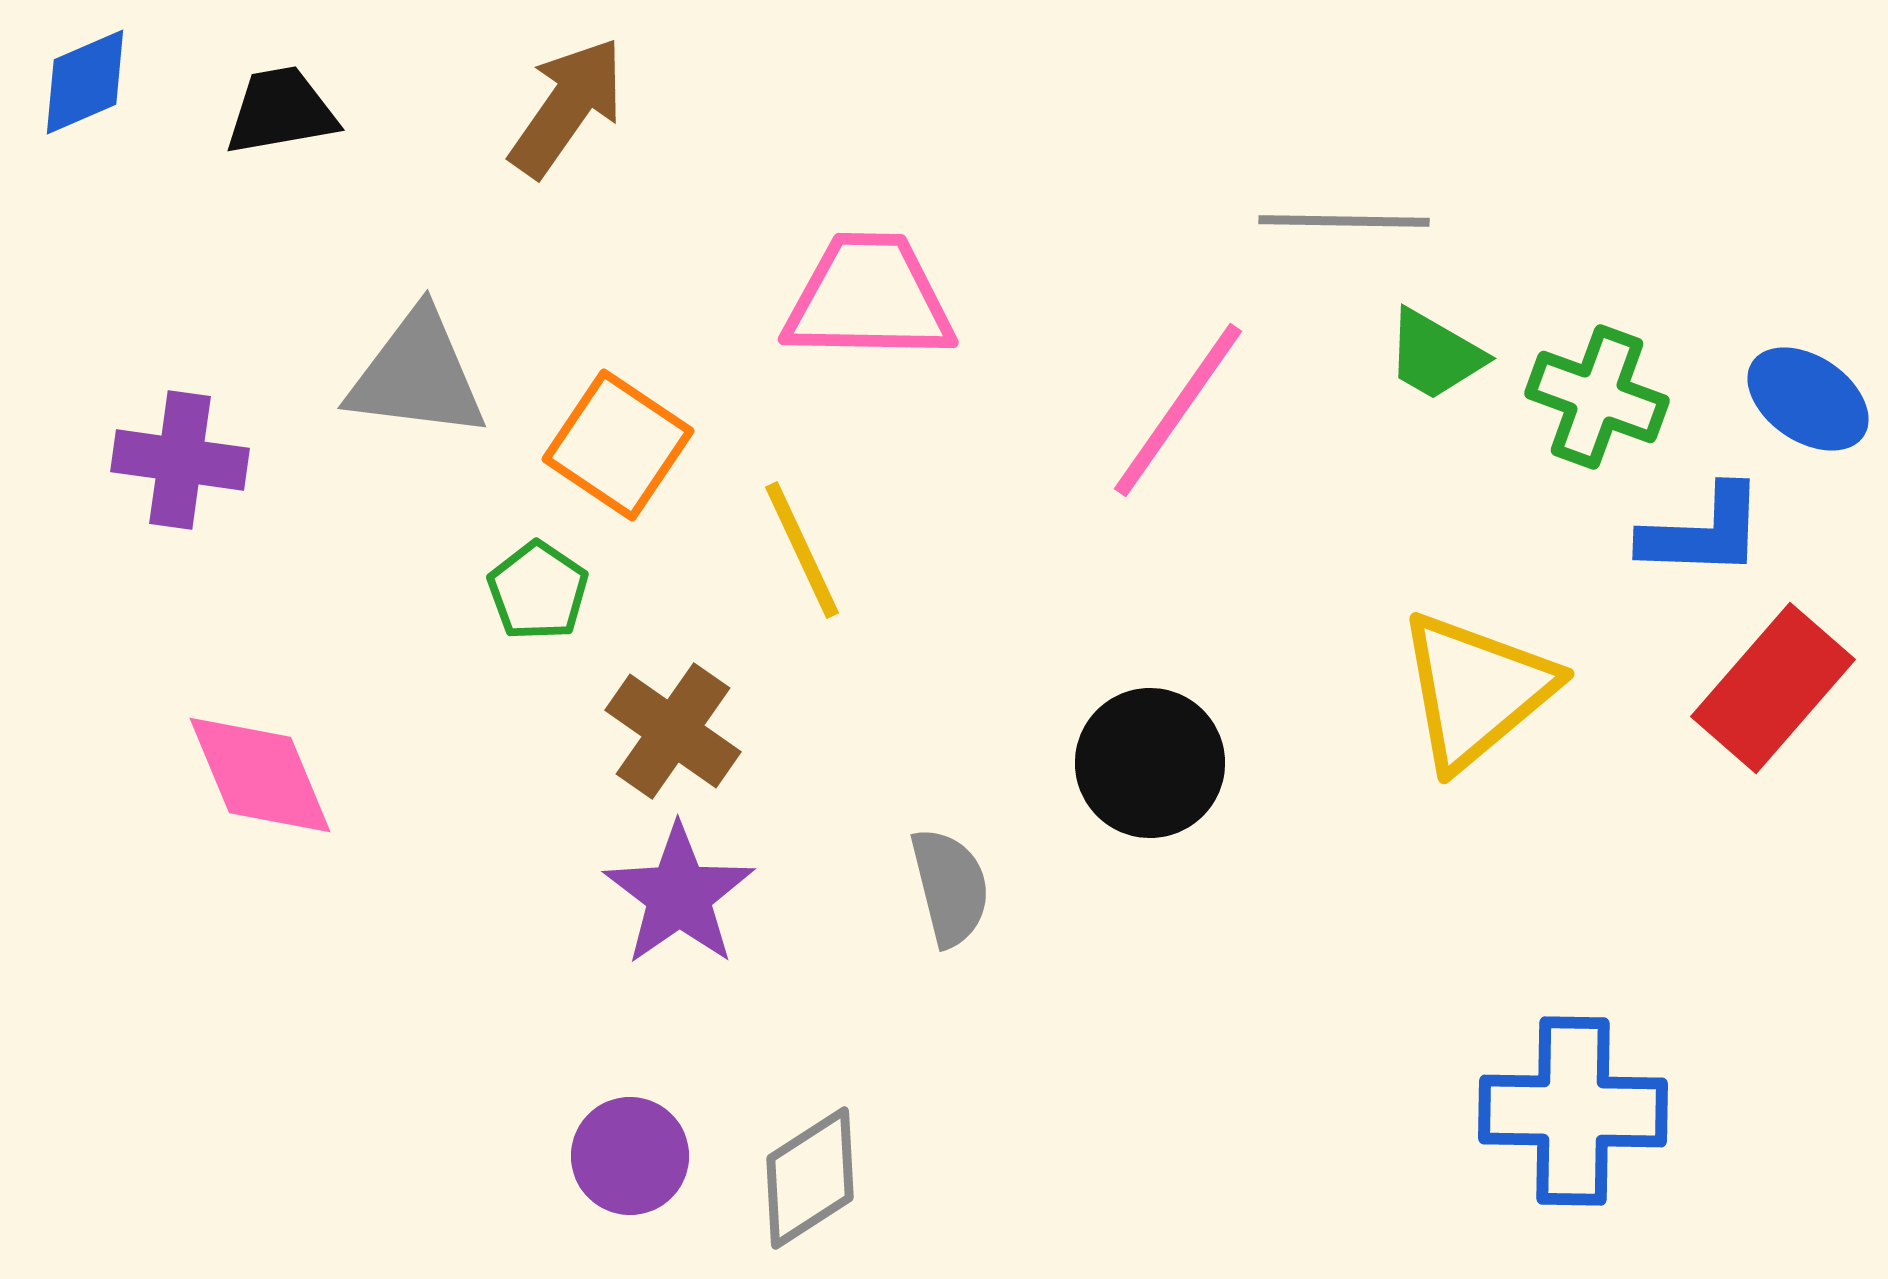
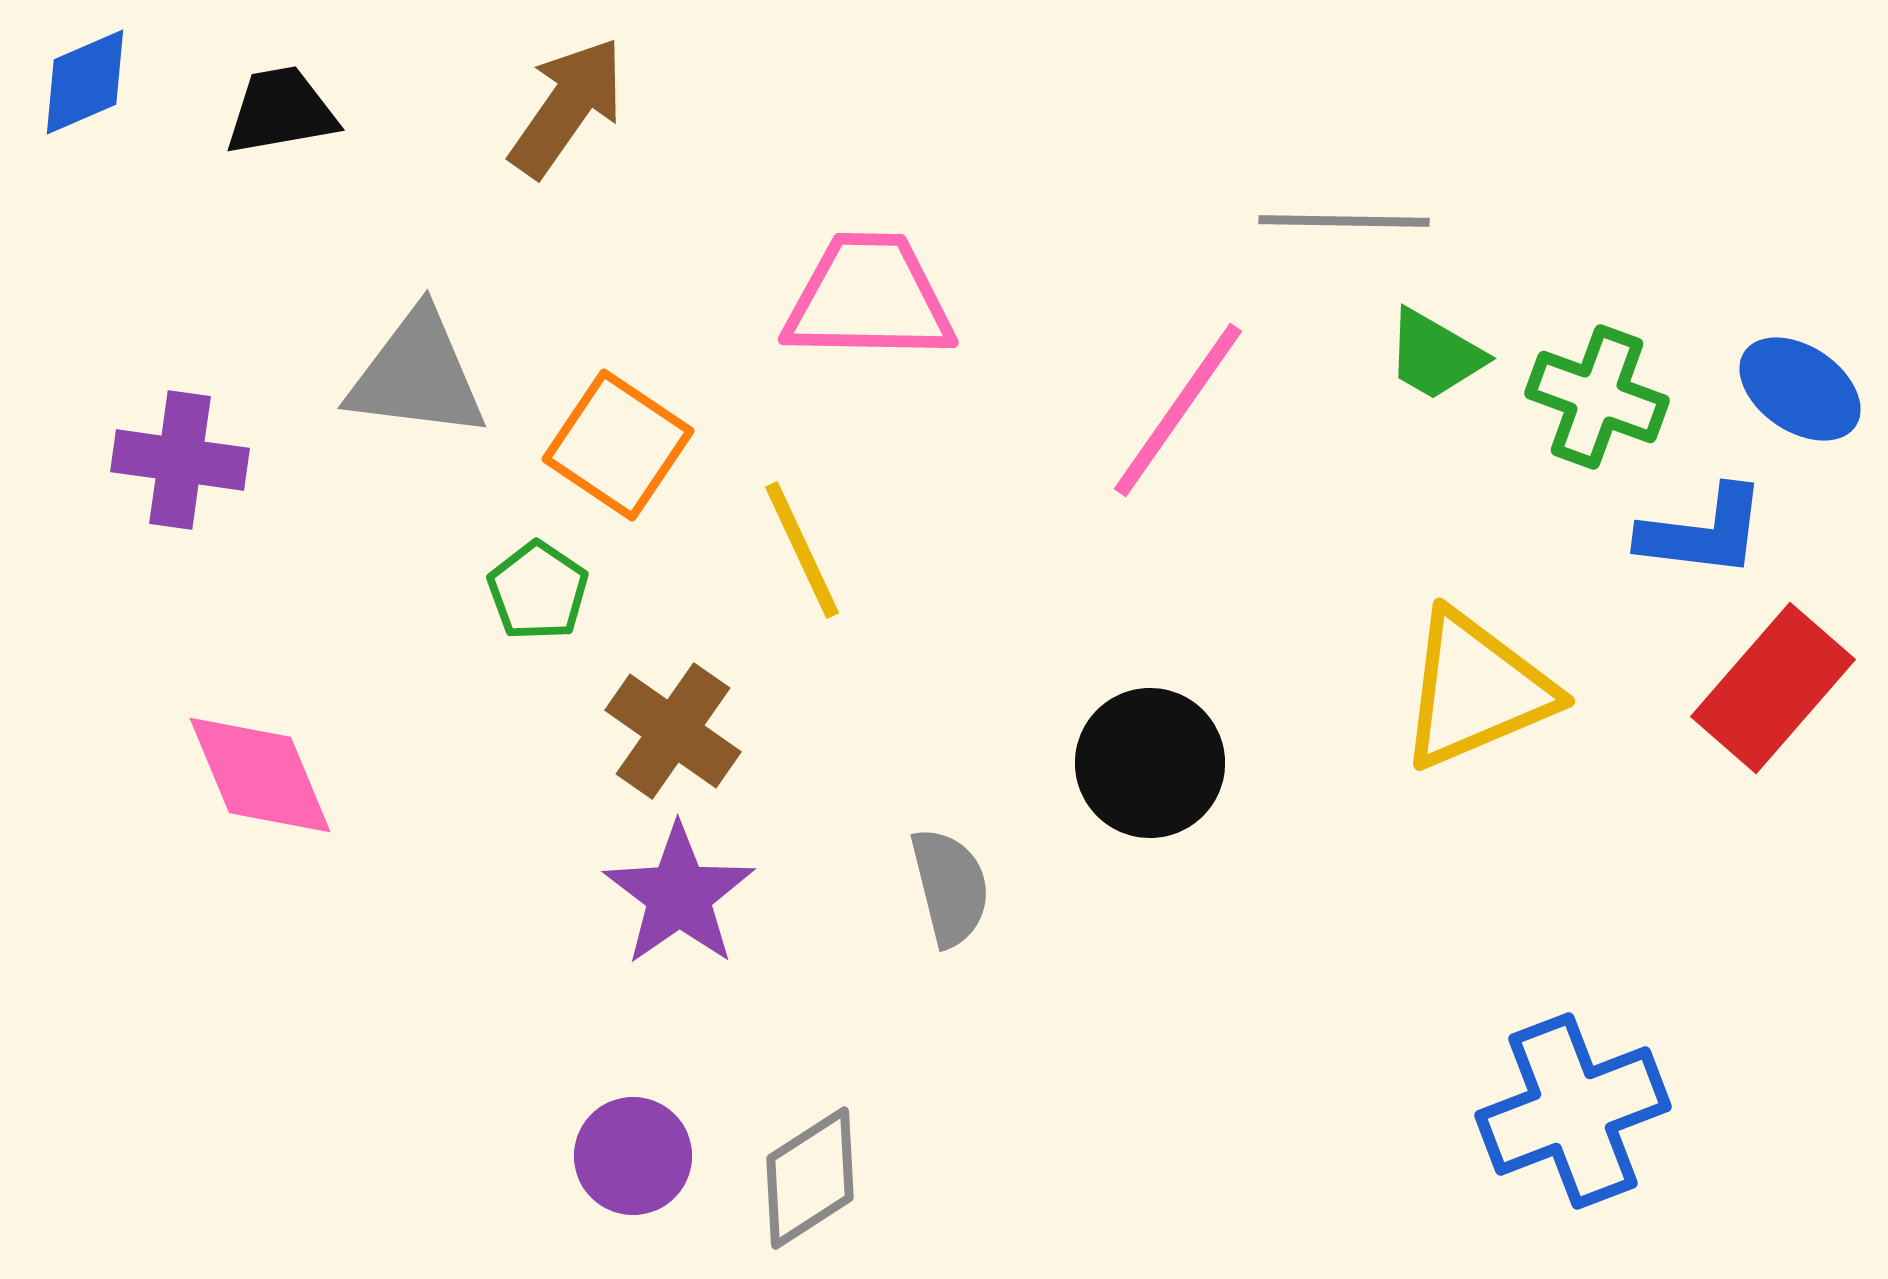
blue ellipse: moved 8 px left, 10 px up
blue L-shape: rotated 5 degrees clockwise
yellow triangle: rotated 17 degrees clockwise
blue cross: rotated 22 degrees counterclockwise
purple circle: moved 3 px right
